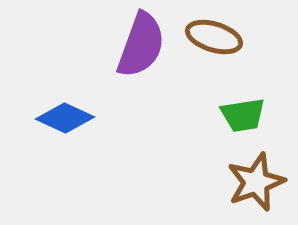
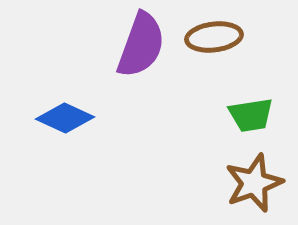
brown ellipse: rotated 24 degrees counterclockwise
green trapezoid: moved 8 px right
brown star: moved 2 px left, 1 px down
